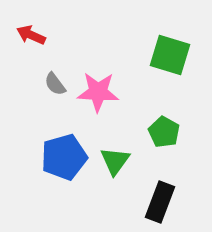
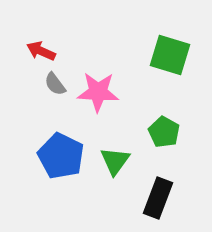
red arrow: moved 10 px right, 16 px down
blue pentagon: moved 3 px left, 1 px up; rotated 30 degrees counterclockwise
black rectangle: moved 2 px left, 4 px up
